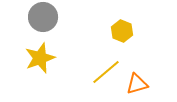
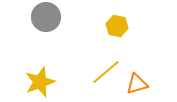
gray circle: moved 3 px right
yellow hexagon: moved 5 px left, 5 px up; rotated 10 degrees counterclockwise
yellow star: moved 24 px down
